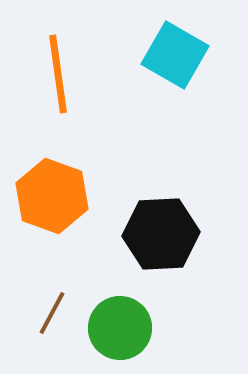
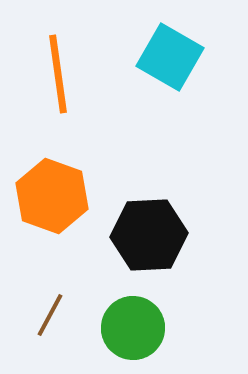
cyan square: moved 5 px left, 2 px down
black hexagon: moved 12 px left, 1 px down
brown line: moved 2 px left, 2 px down
green circle: moved 13 px right
